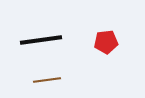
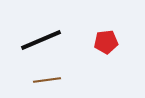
black line: rotated 15 degrees counterclockwise
